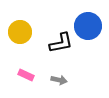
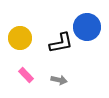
blue circle: moved 1 px left, 1 px down
yellow circle: moved 6 px down
pink rectangle: rotated 21 degrees clockwise
